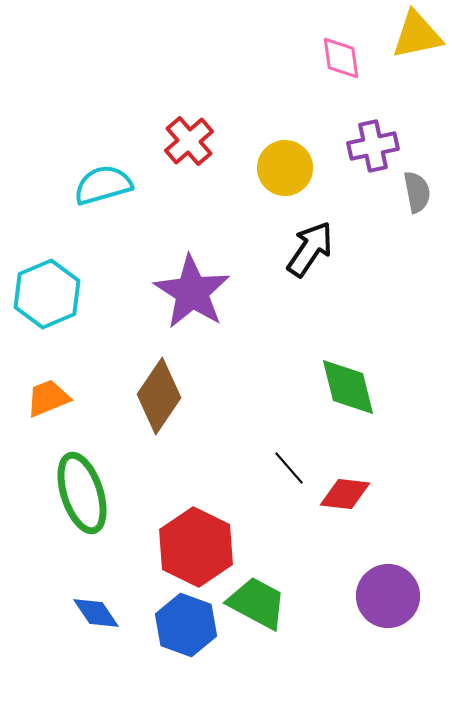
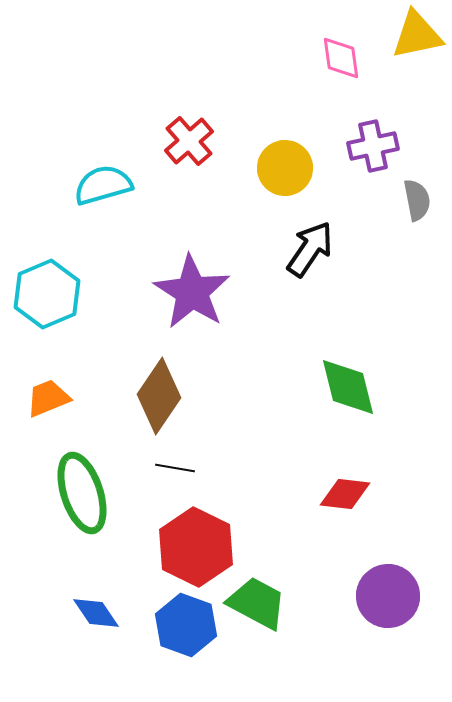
gray semicircle: moved 8 px down
black line: moved 114 px left; rotated 39 degrees counterclockwise
